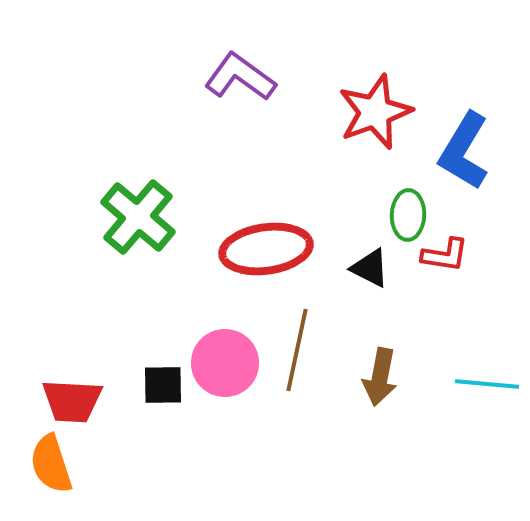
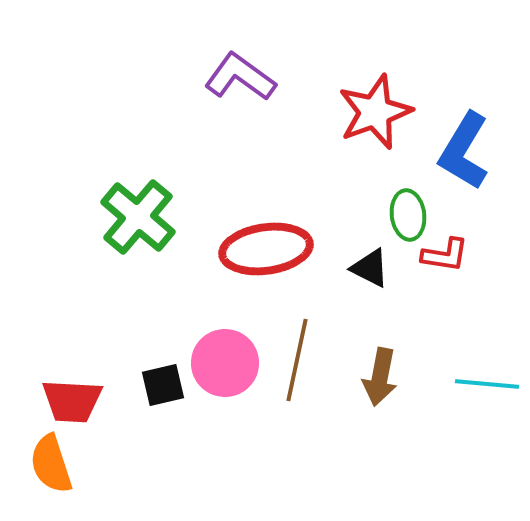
green ellipse: rotated 9 degrees counterclockwise
brown line: moved 10 px down
black square: rotated 12 degrees counterclockwise
